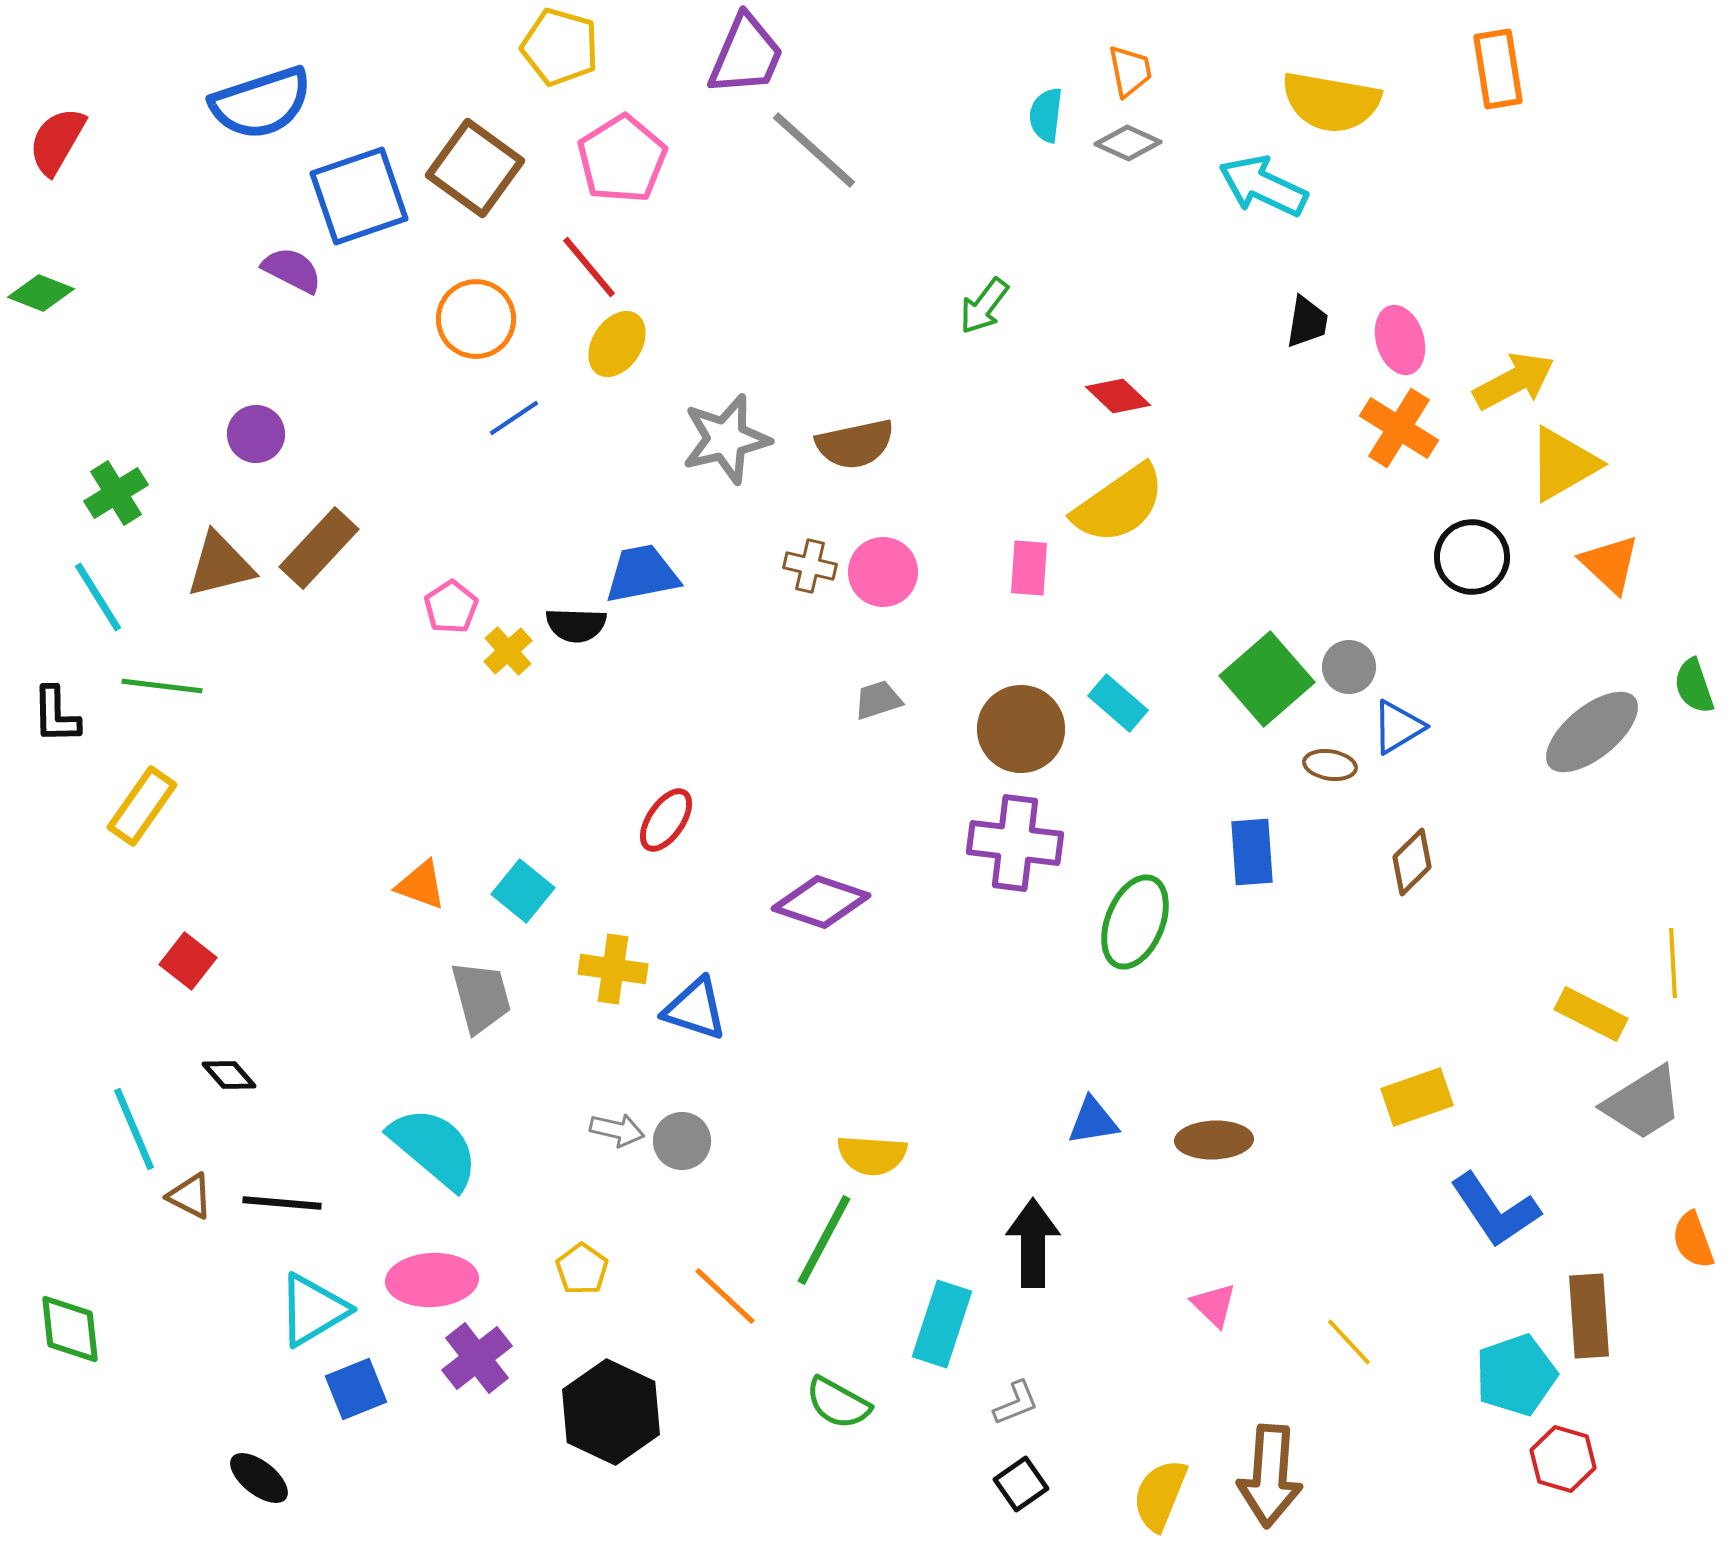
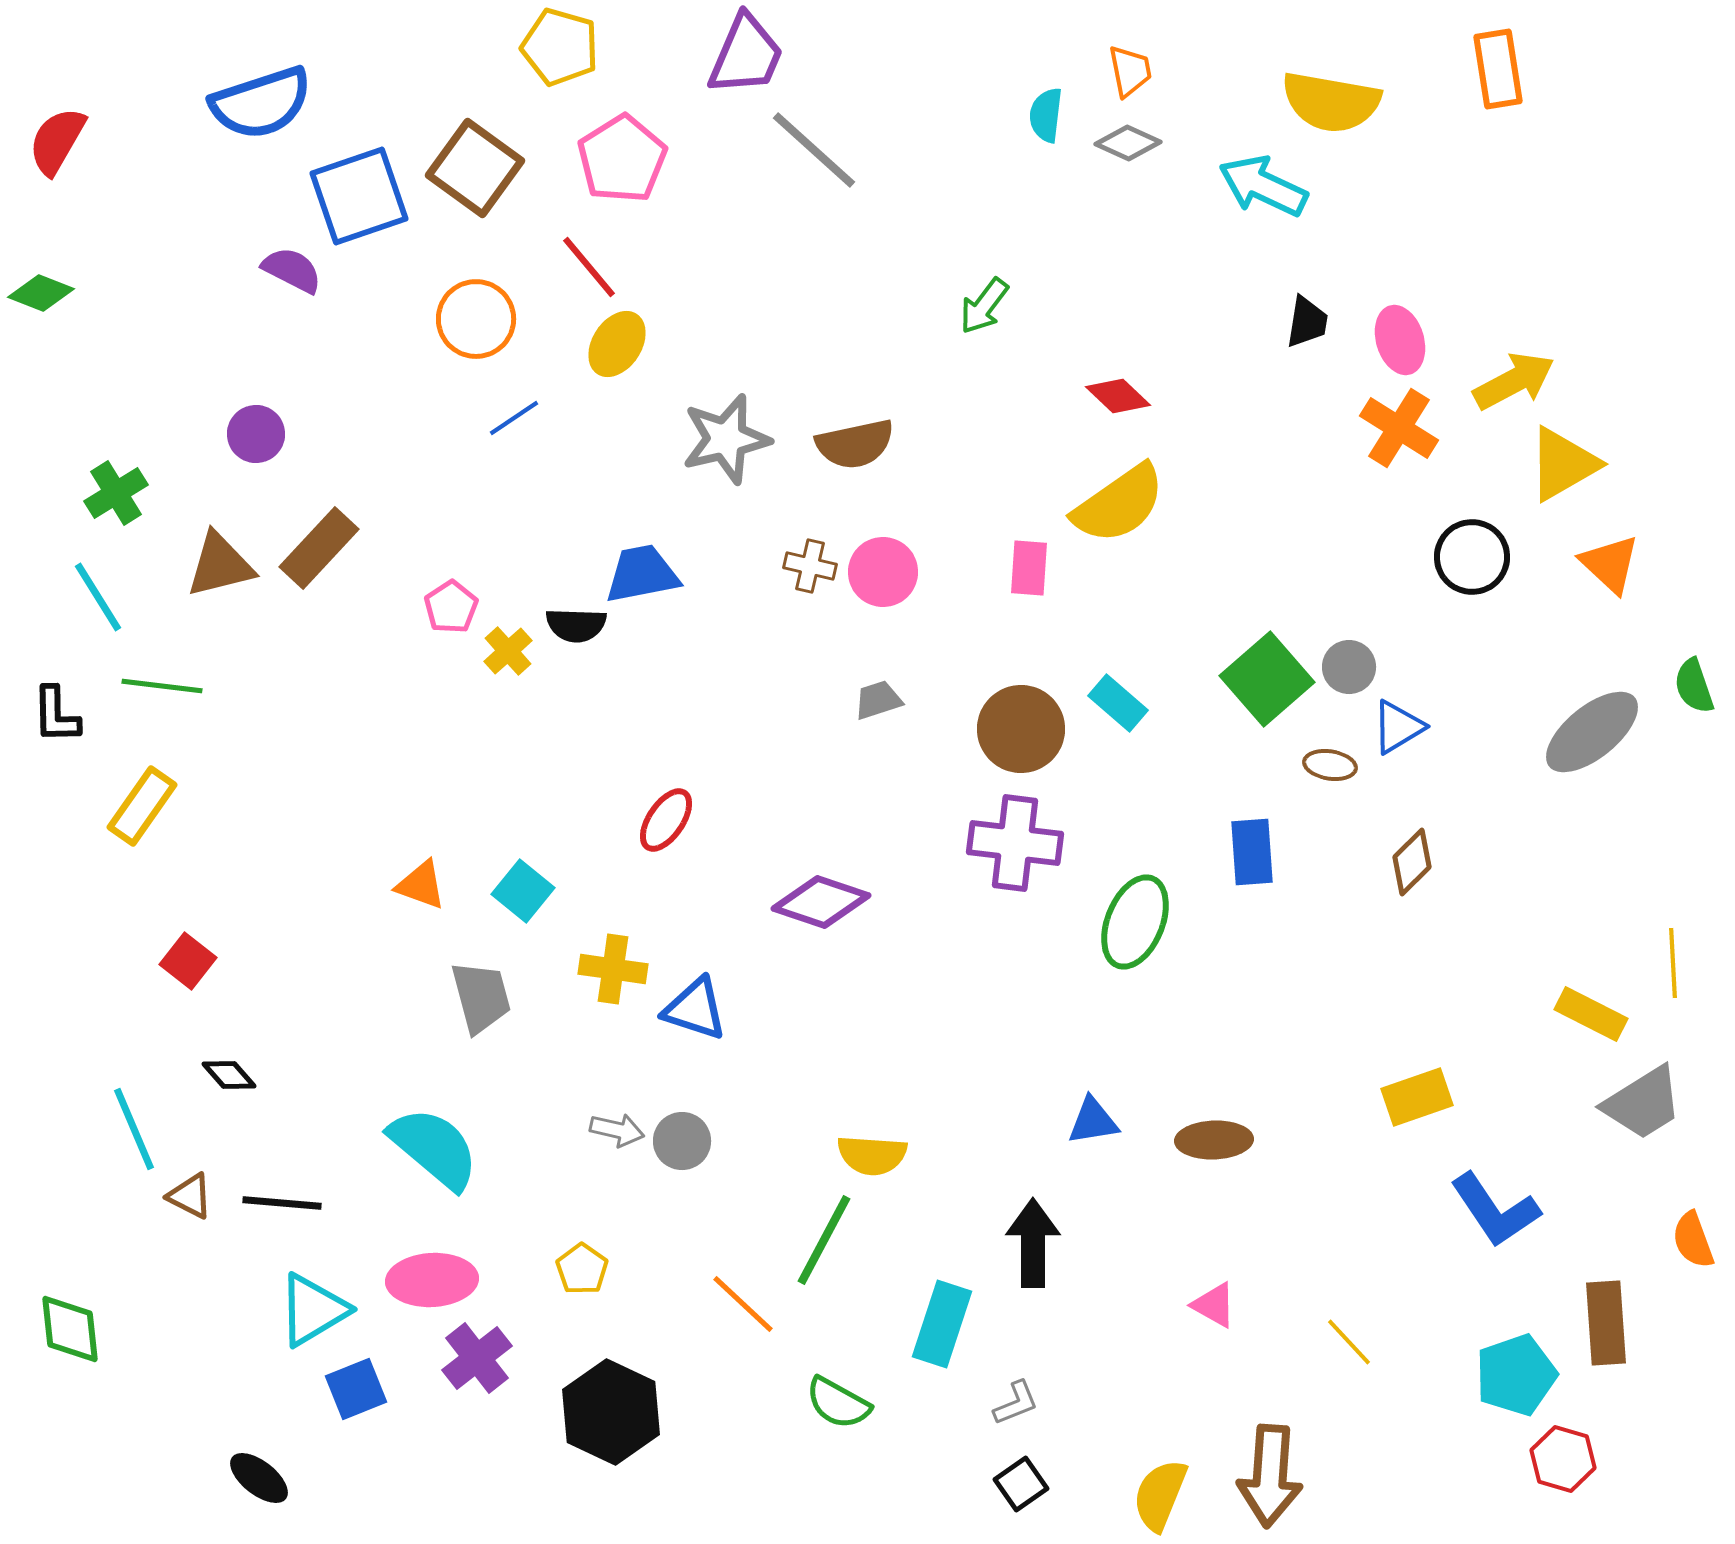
orange line at (725, 1296): moved 18 px right, 8 px down
pink triangle at (1214, 1305): rotated 15 degrees counterclockwise
brown rectangle at (1589, 1316): moved 17 px right, 7 px down
